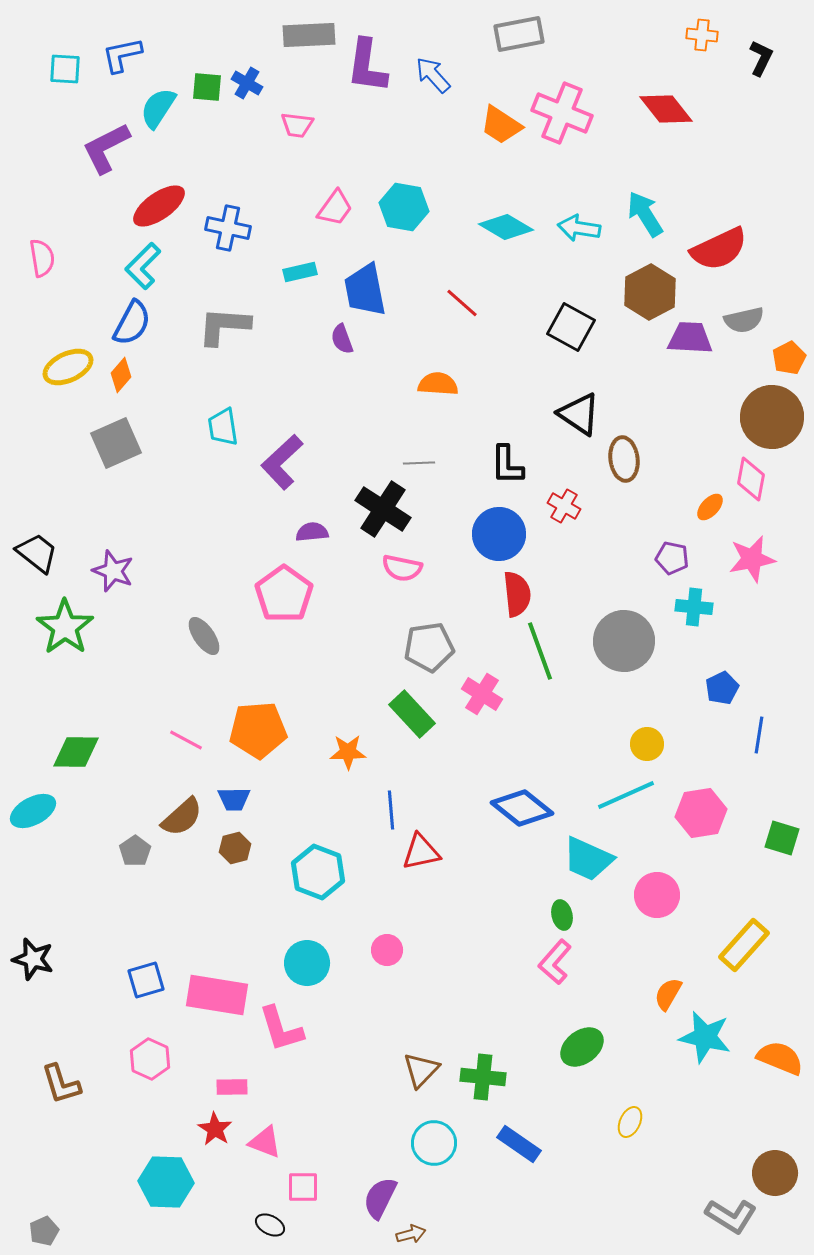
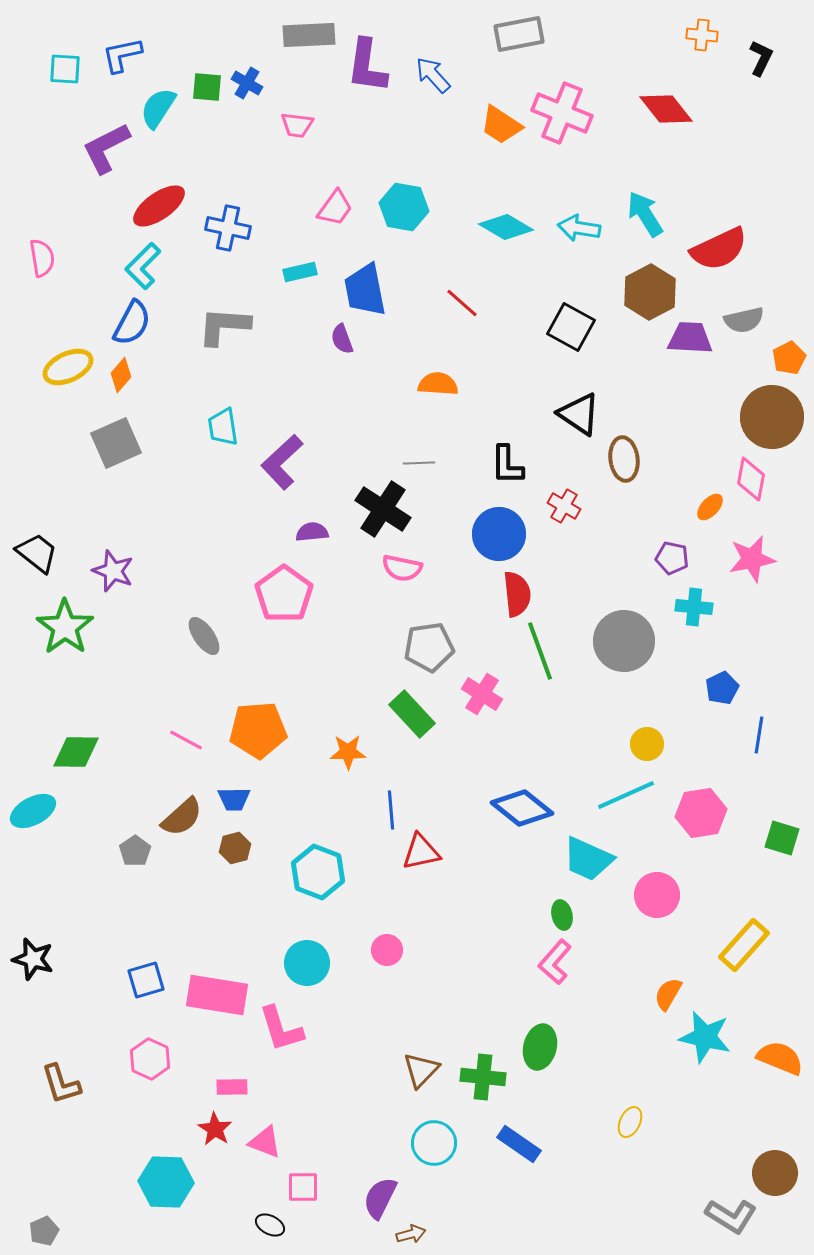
green ellipse at (582, 1047): moved 42 px left; rotated 39 degrees counterclockwise
